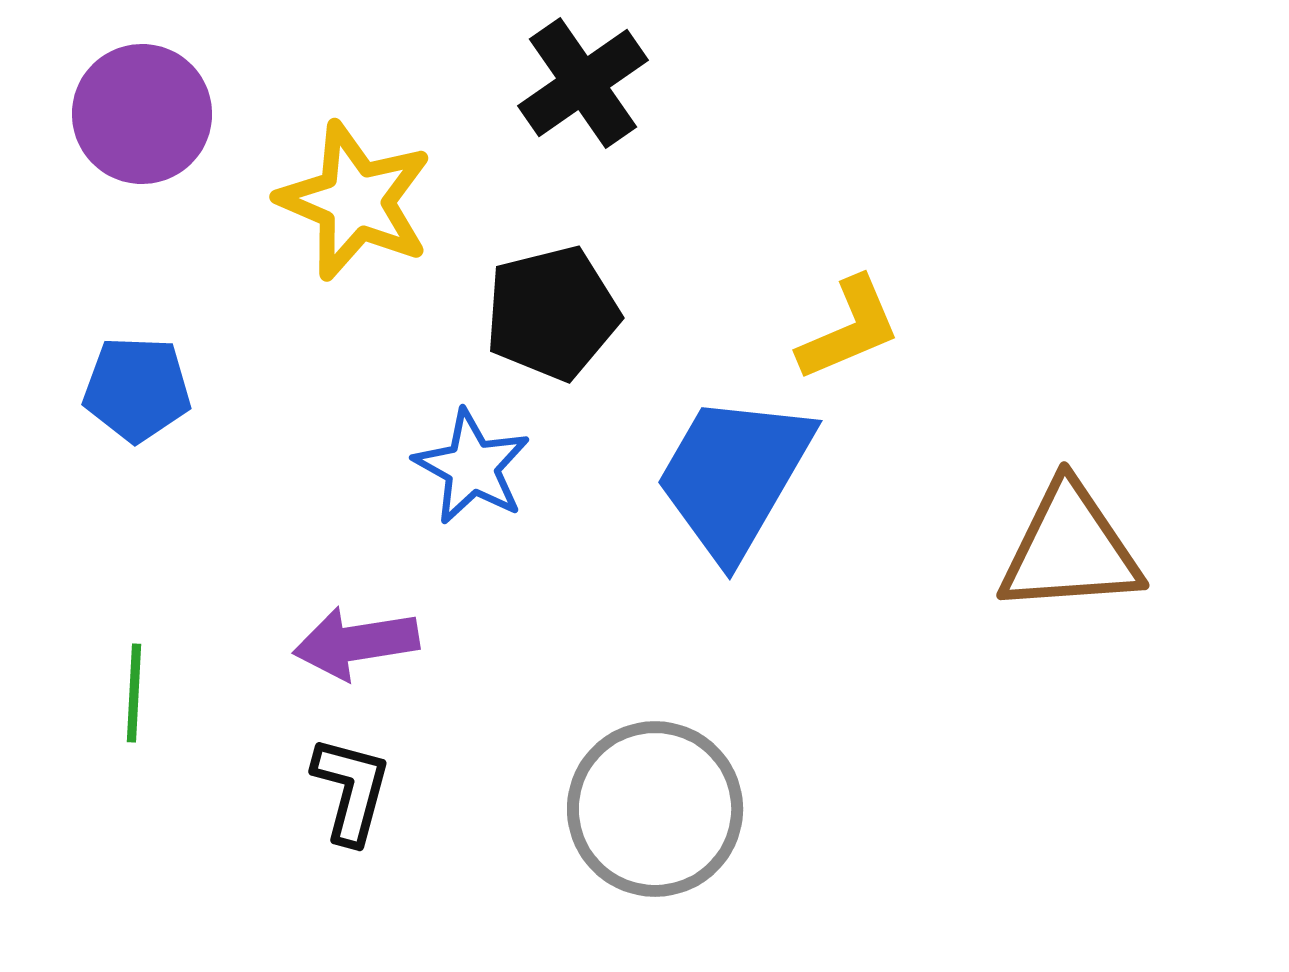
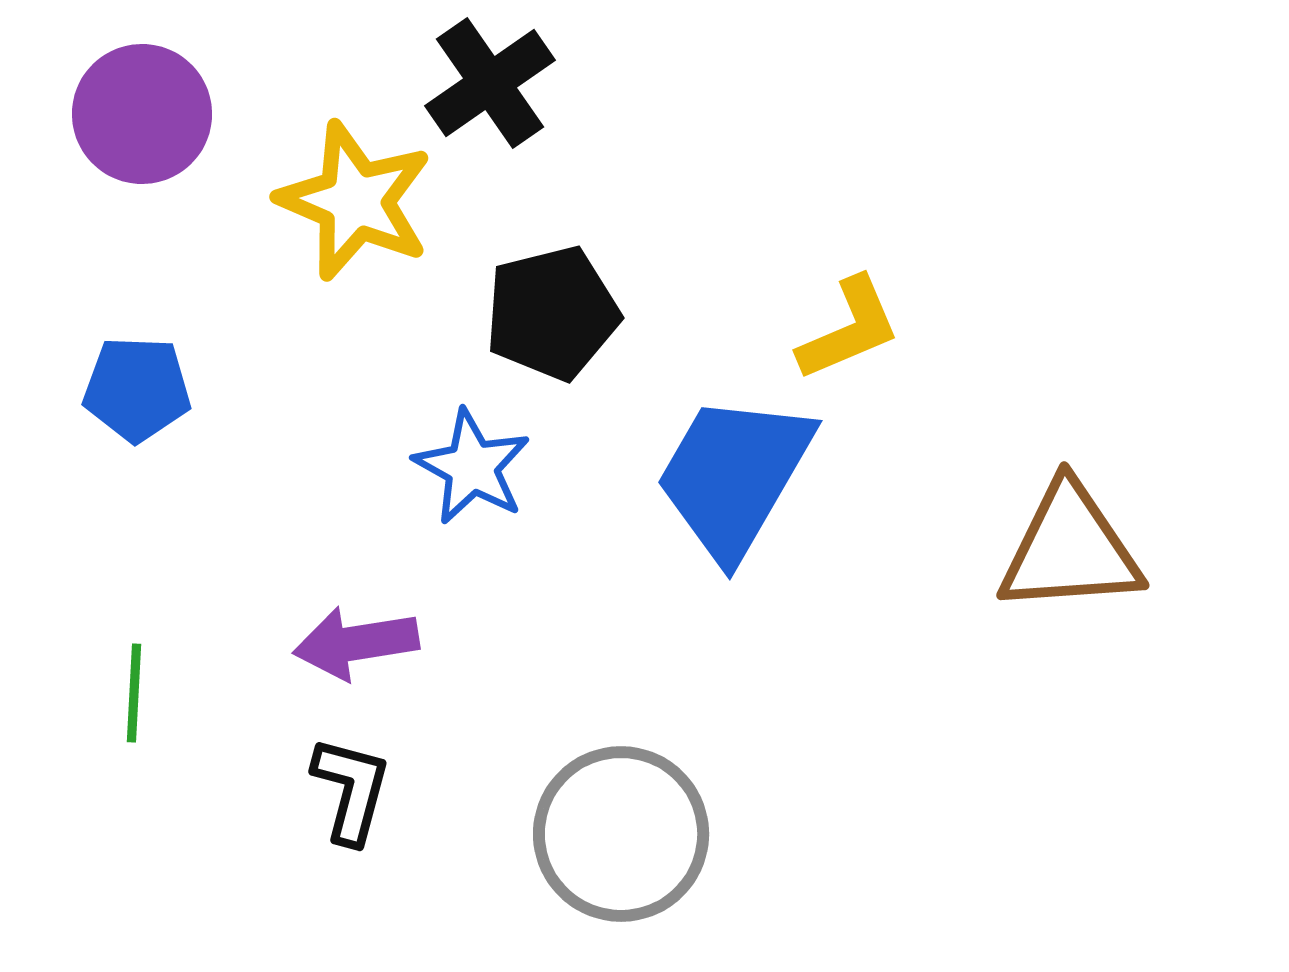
black cross: moved 93 px left
gray circle: moved 34 px left, 25 px down
